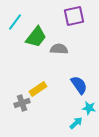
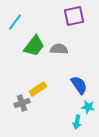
green trapezoid: moved 2 px left, 9 px down
cyan star: moved 1 px left, 1 px up
cyan arrow: moved 1 px right, 1 px up; rotated 144 degrees clockwise
